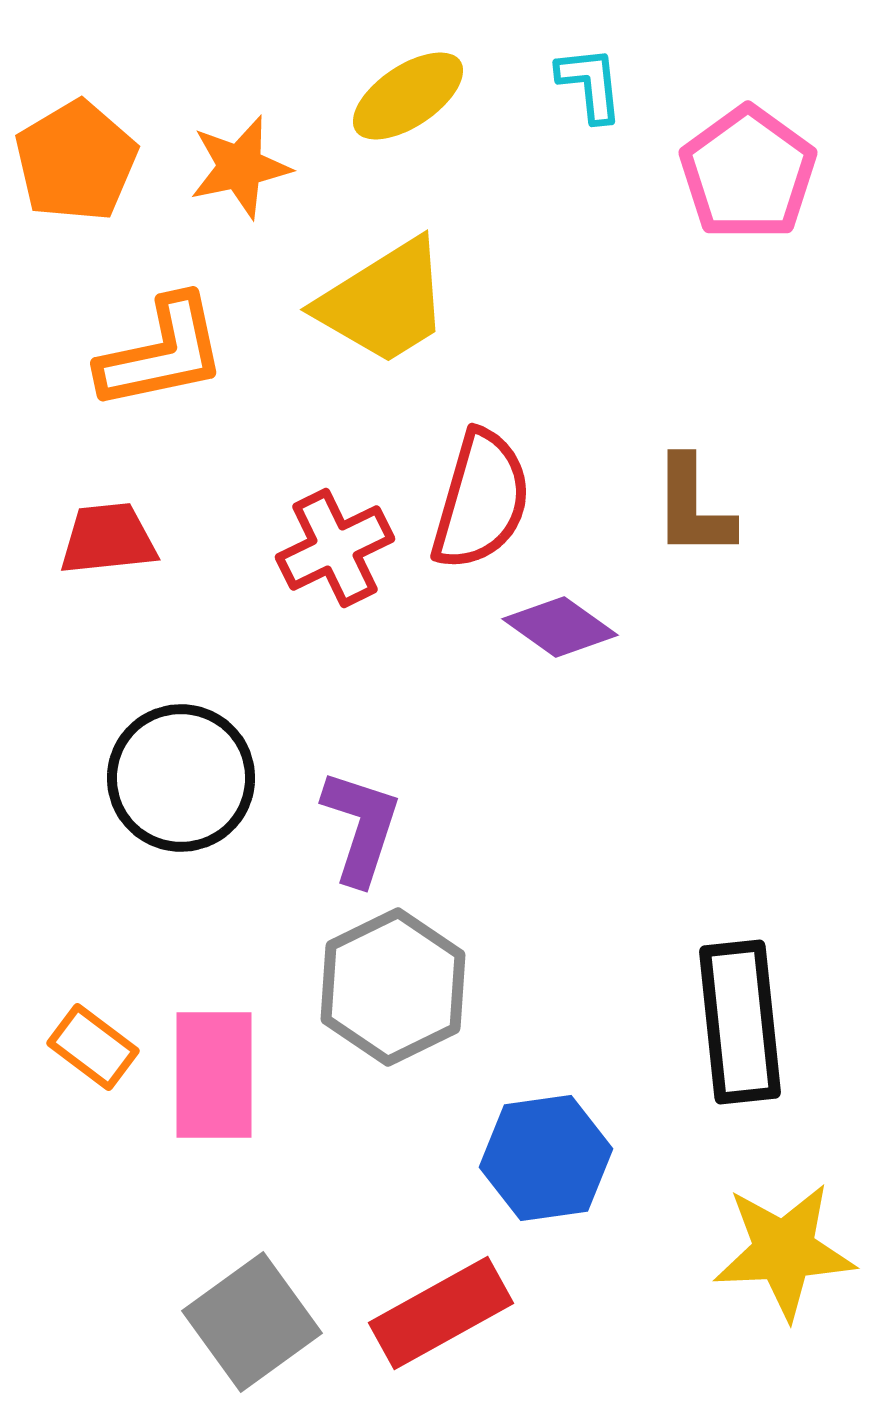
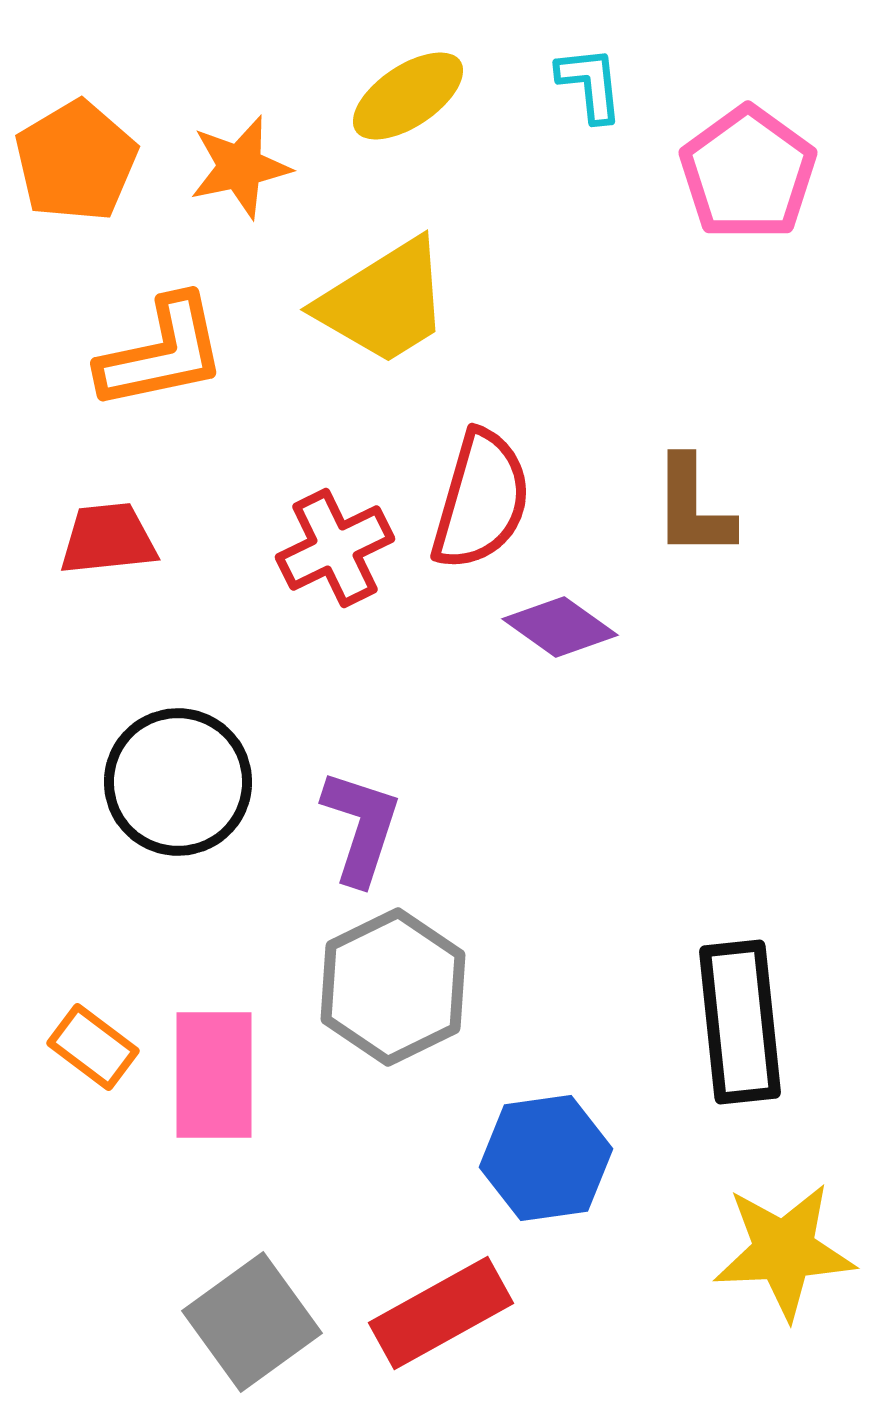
black circle: moved 3 px left, 4 px down
